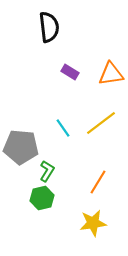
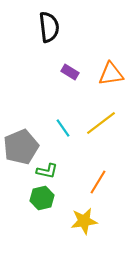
gray pentagon: rotated 28 degrees counterclockwise
green L-shape: rotated 70 degrees clockwise
yellow star: moved 9 px left, 2 px up
